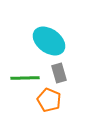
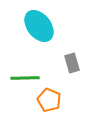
cyan ellipse: moved 10 px left, 15 px up; rotated 16 degrees clockwise
gray rectangle: moved 13 px right, 10 px up
